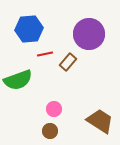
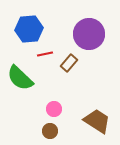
brown rectangle: moved 1 px right, 1 px down
green semicircle: moved 2 px right, 2 px up; rotated 64 degrees clockwise
brown trapezoid: moved 3 px left
